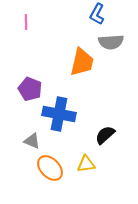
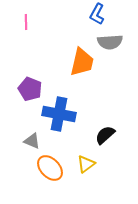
gray semicircle: moved 1 px left
yellow triangle: rotated 30 degrees counterclockwise
